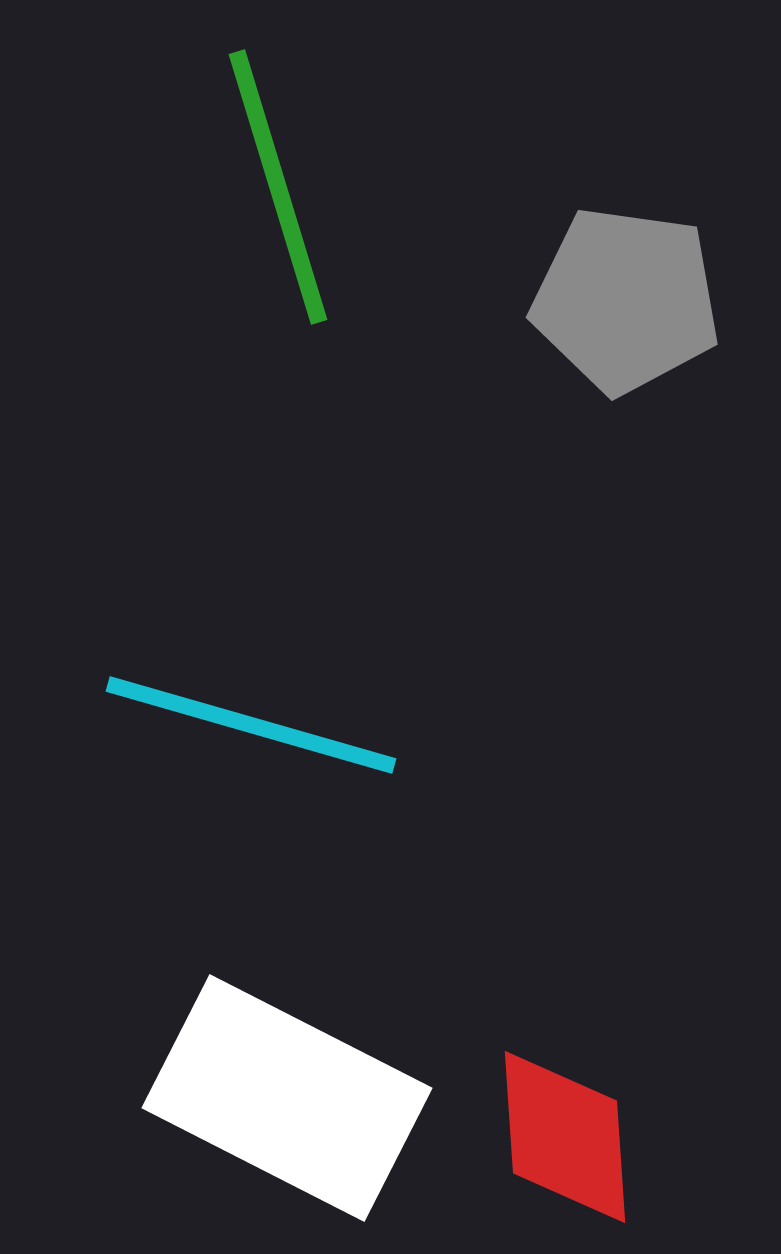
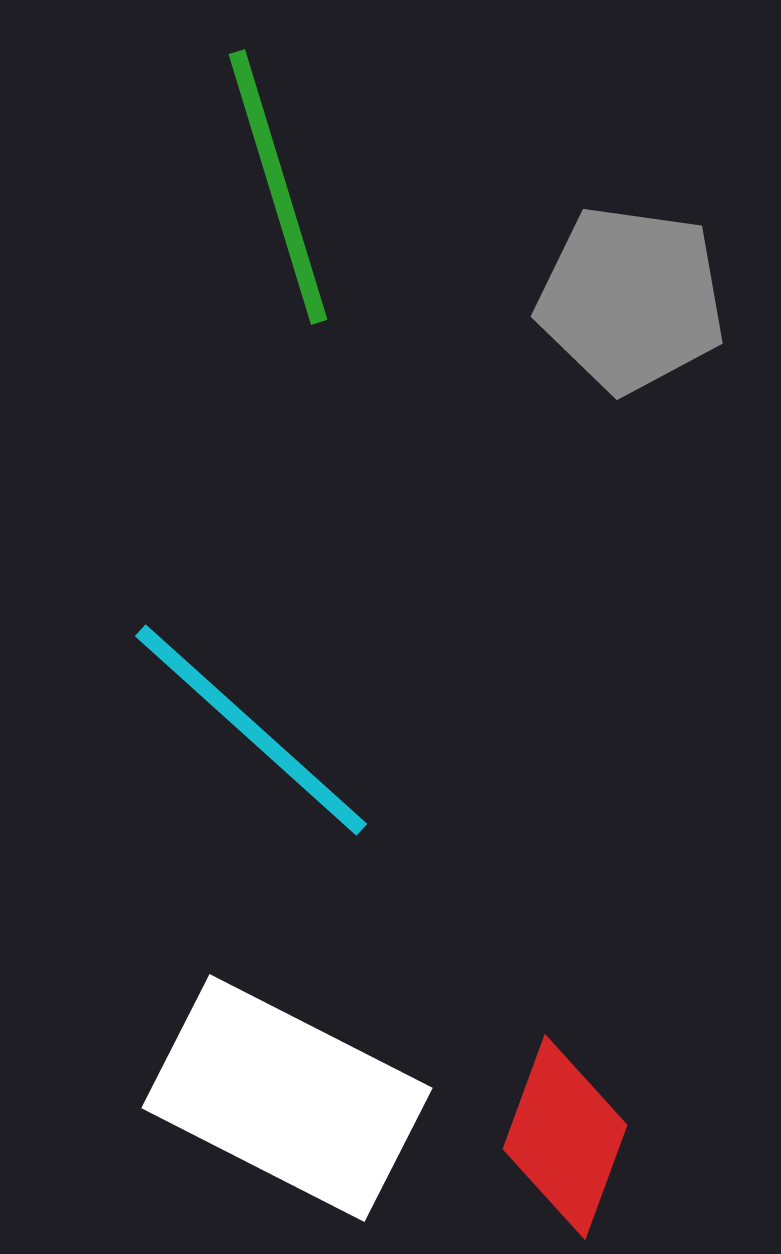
gray pentagon: moved 5 px right, 1 px up
cyan line: moved 5 px down; rotated 26 degrees clockwise
red diamond: rotated 24 degrees clockwise
